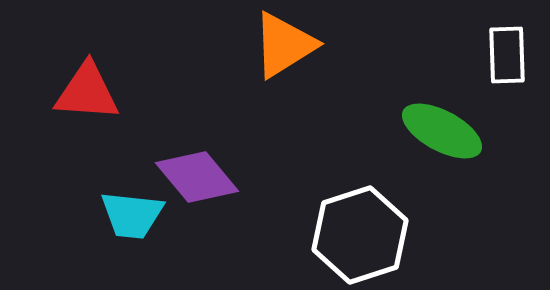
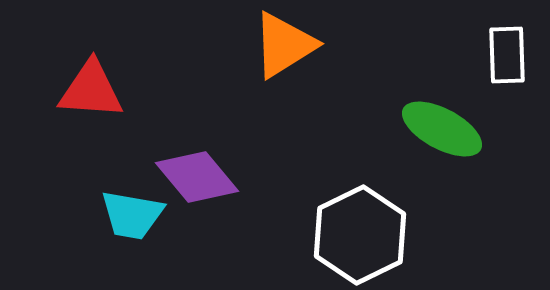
red triangle: moved 4 px right, 2 px up
green ellipse: moved 2 px up
cyan trapezoid: rotated 4 degrees clockwise
white hexagon: rotated 8 degrees counterclockwise
